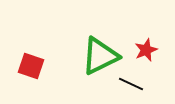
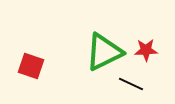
red star: rotated 20 degrees clockwise
green triangle: moved 4 px right, 4 px up
